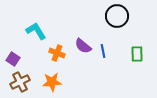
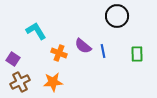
orange cross: moved 2 px right
orange star: moved 1 px right
